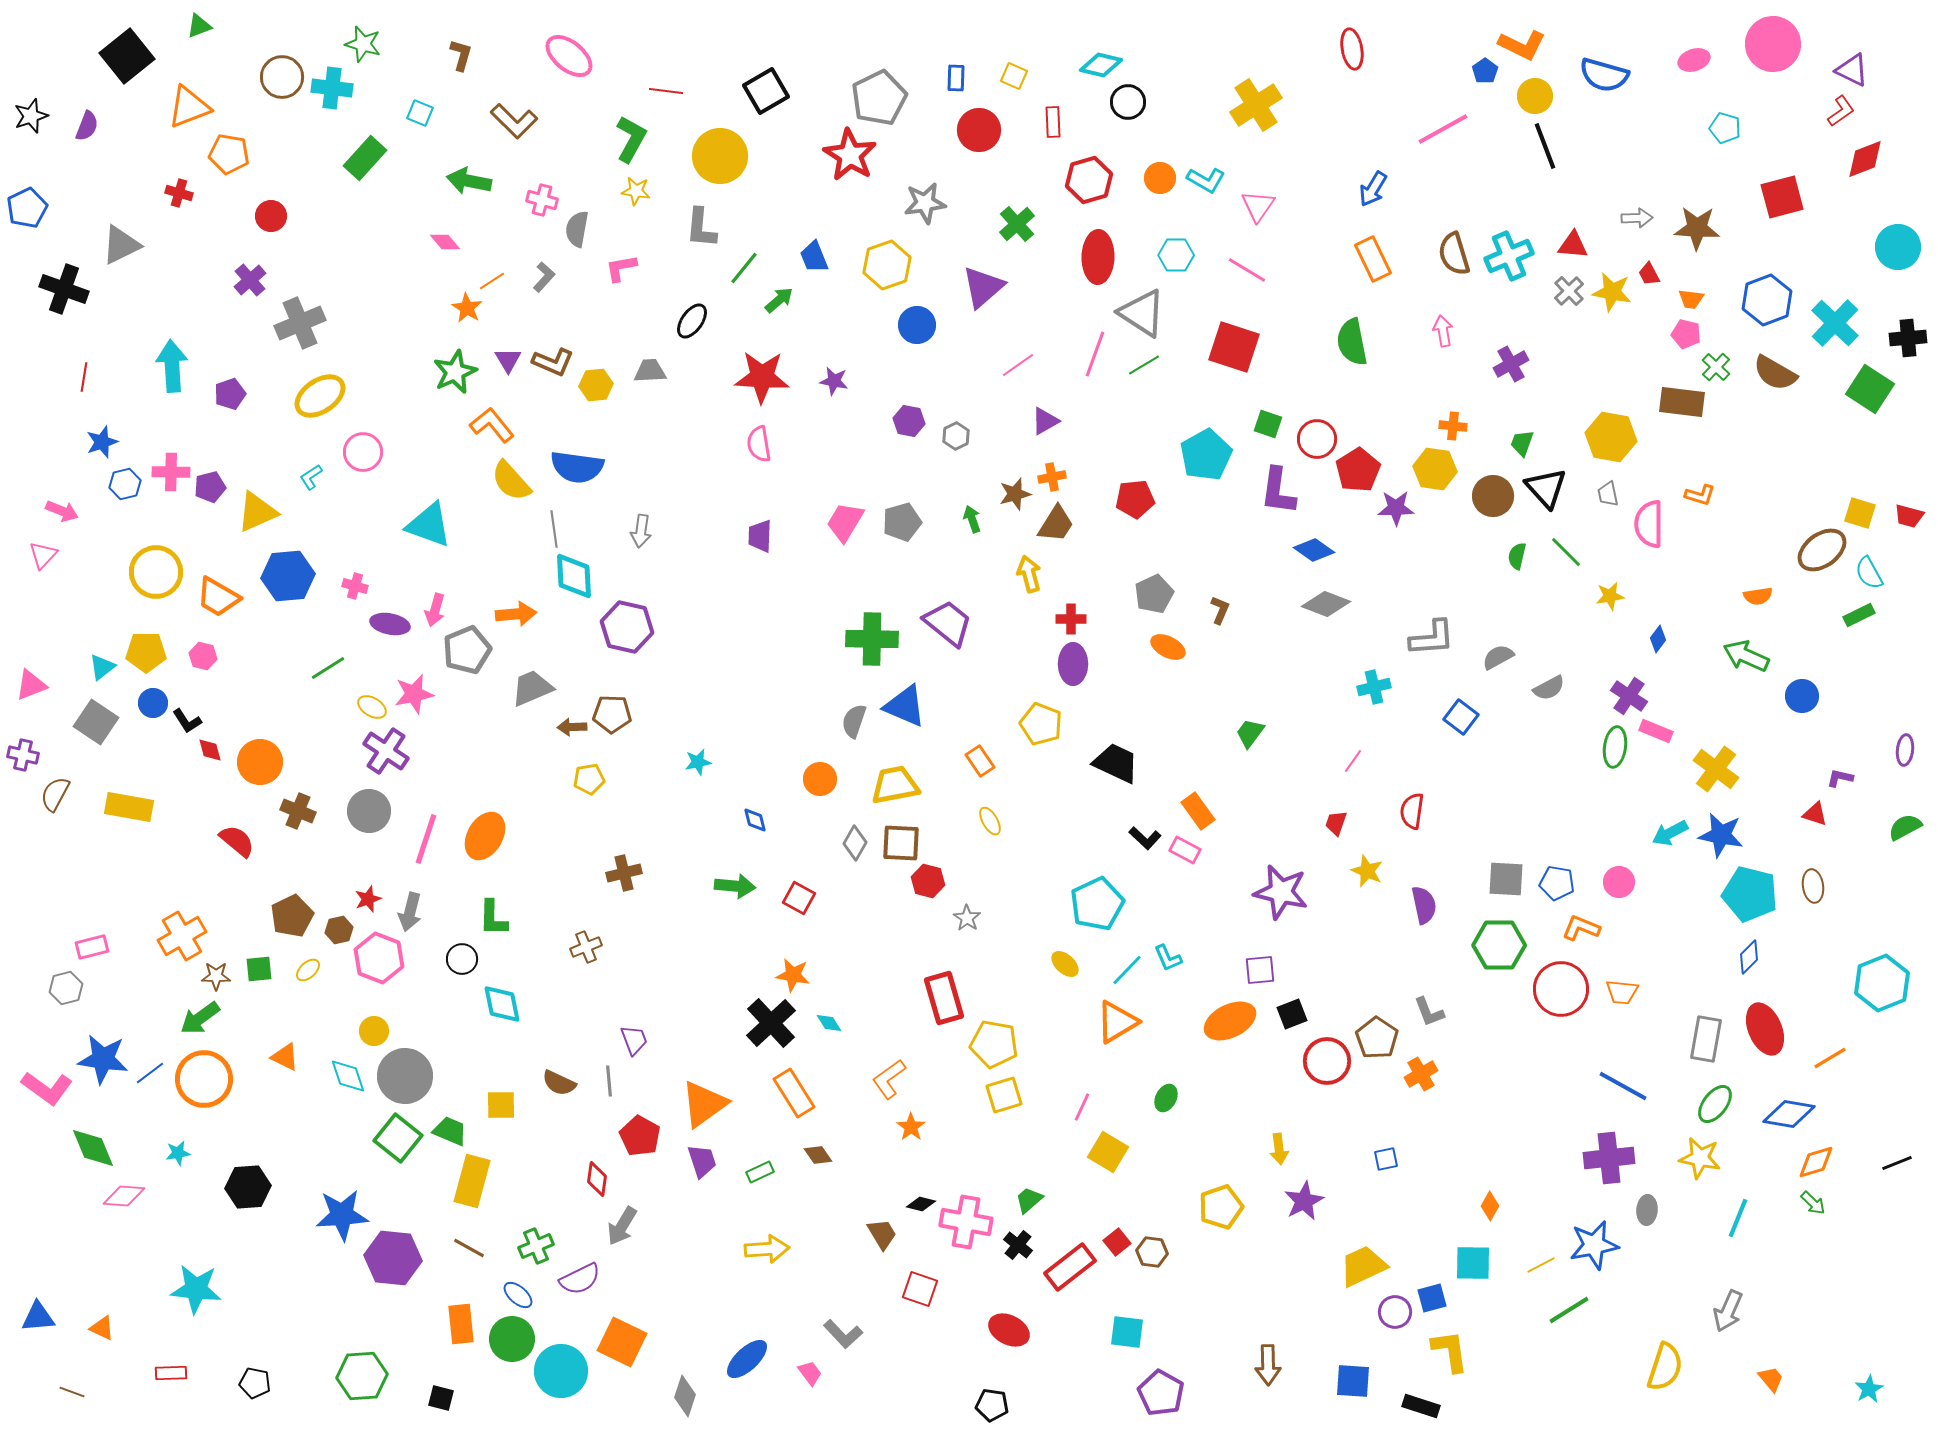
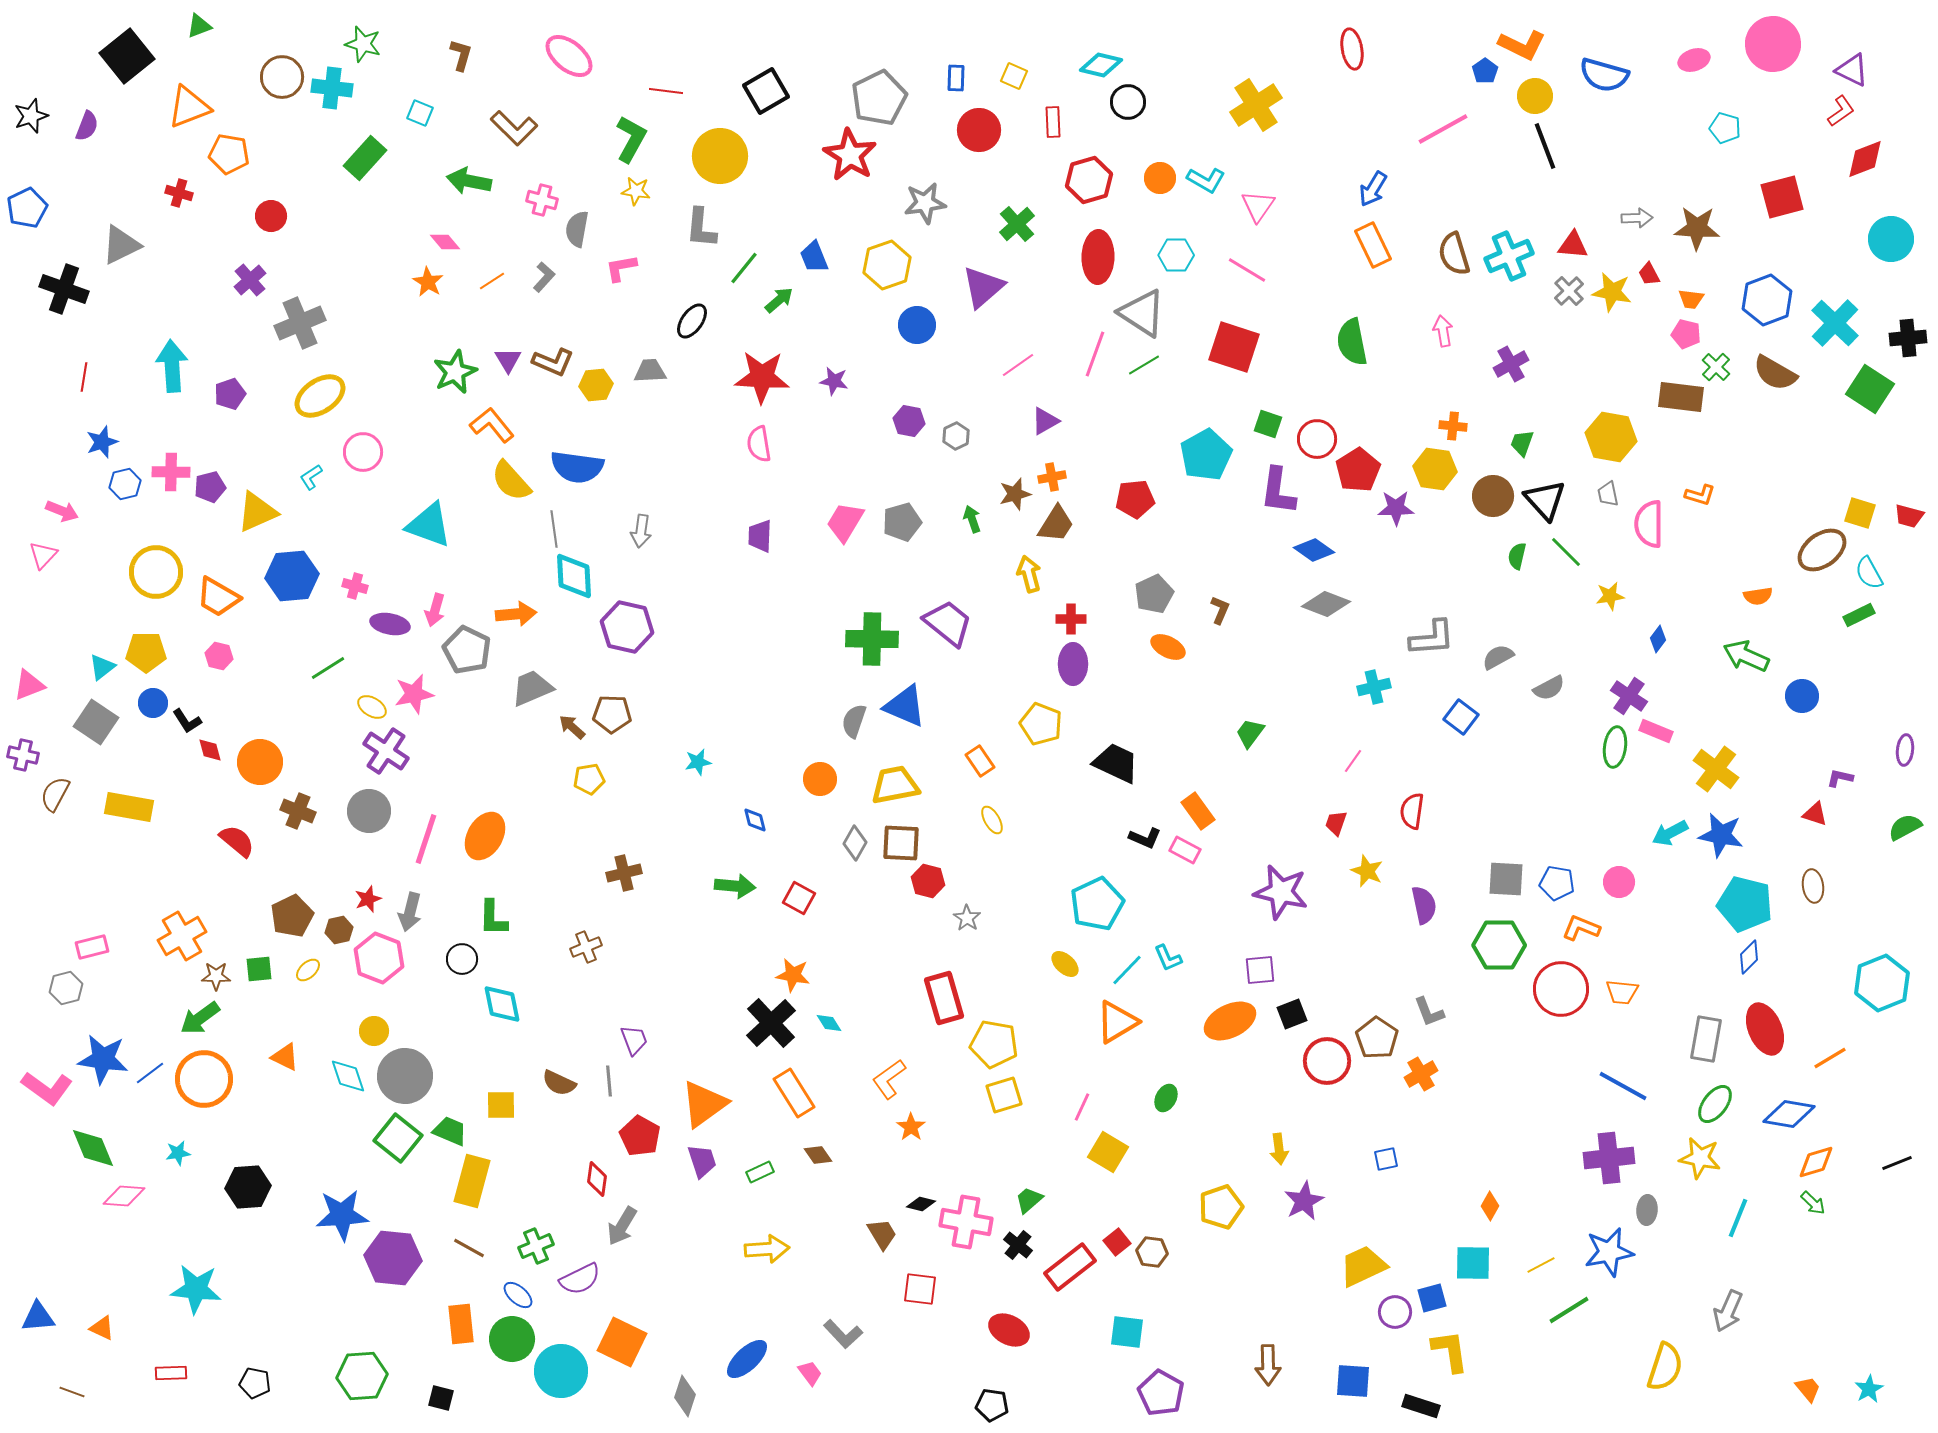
brown L-shape at (514, 121): moved 7 px down
cyan circle at (1898, 247): moved 7 px left, 8 px up
orange rectangle at (1373, 259): moved 14 px up
orange star at (467, 308): moved 39 px left, 26 px up
brown rectangle at (1682, 402): moved 1 px left, 5 px up
black triangle at (1546, 488): moved 1 px left, 12 px down
blue hexagon at (288, 576): moved 4 px right
gray pentagon at (467, 650): rotated 24 degrees counterclockwise
pink hexagon at (203, 656): moved 16 px right
pink triangle at (31, 685): moved 2 px left
brown arrow at (572, 727): rotated 44 degrees clockwise
yellow ellipse at (990, 821): moved 2 px right, 1 px up
black L-shape at (1145, 838): rotated 20 degrees counterclockwise
cyan pentagon at (1750, 894): moved 5 px left, 10 px down
blue star at (1594, 1245): moved 15 px right, 7 px down
red square at (920, 1289): rotated 12 degrees counterclockwise
orange trapezoid at (1771, 1379): moved 37 px right, 10 px down
